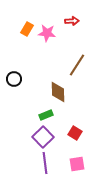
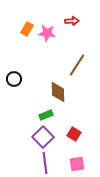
red square: moved 1 px left, 1 px down
